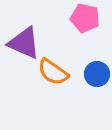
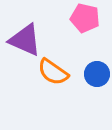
purple triangle: moved 1 px right, 3 px up
